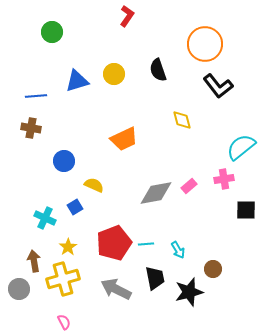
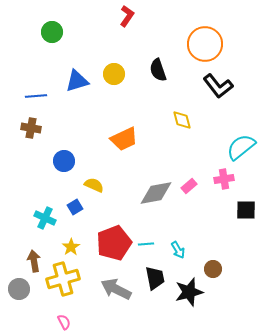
yellow star: moved 3 px right
